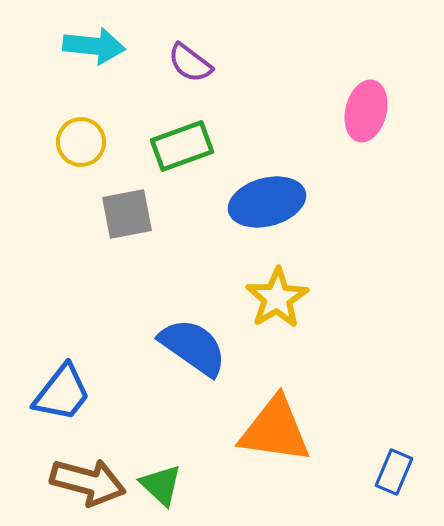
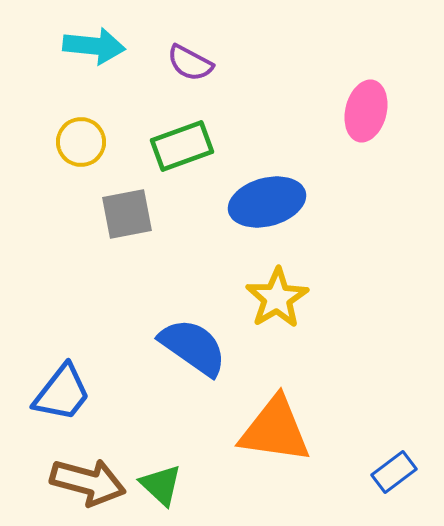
purple semicircle: rotated 9 degrees counterclockwise
blue rectangle: rotated 30 degrees clockwise
